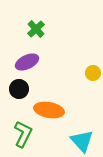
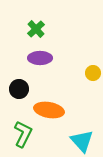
purple ellipse: moved 13 px right, 4 px up; rotated 25 degrees clockwise
